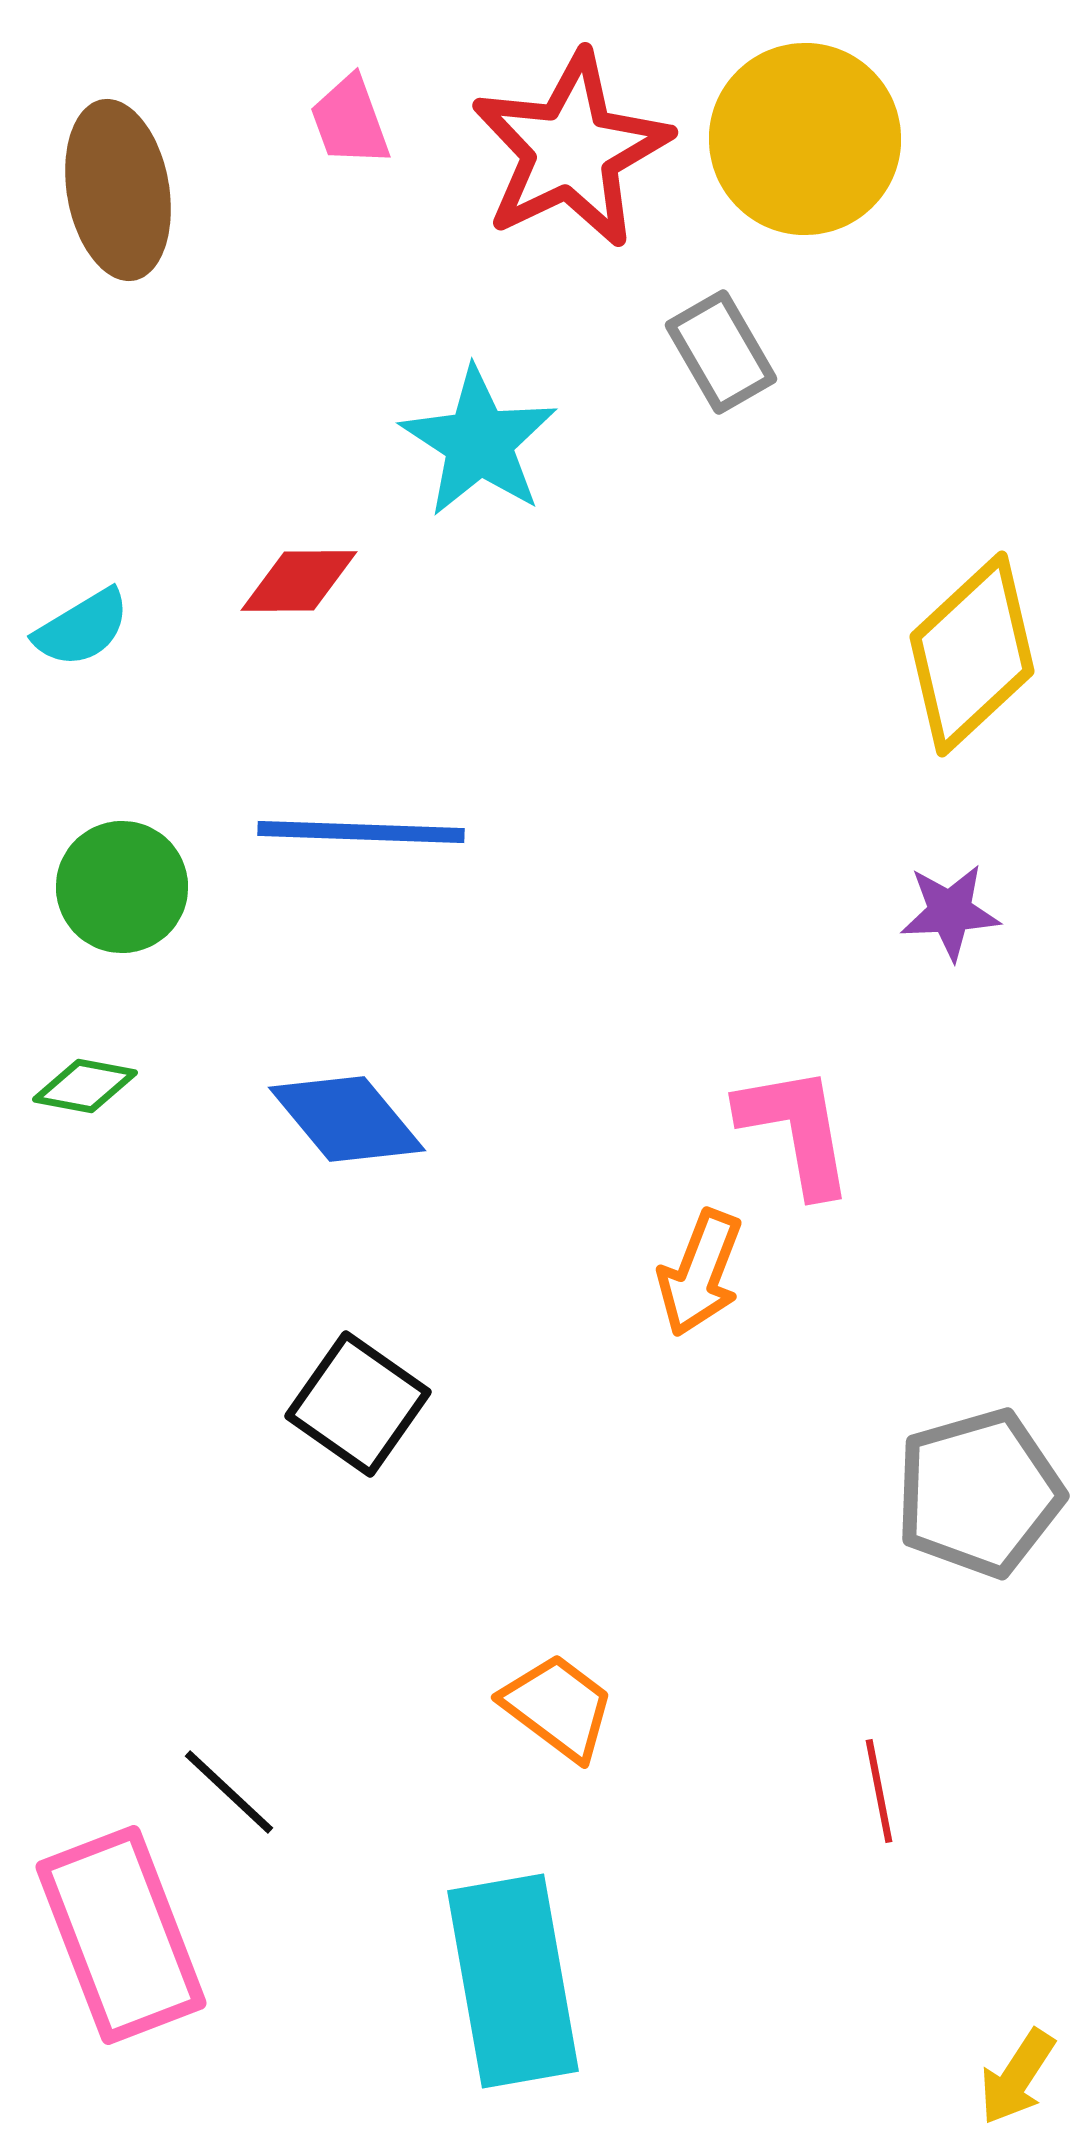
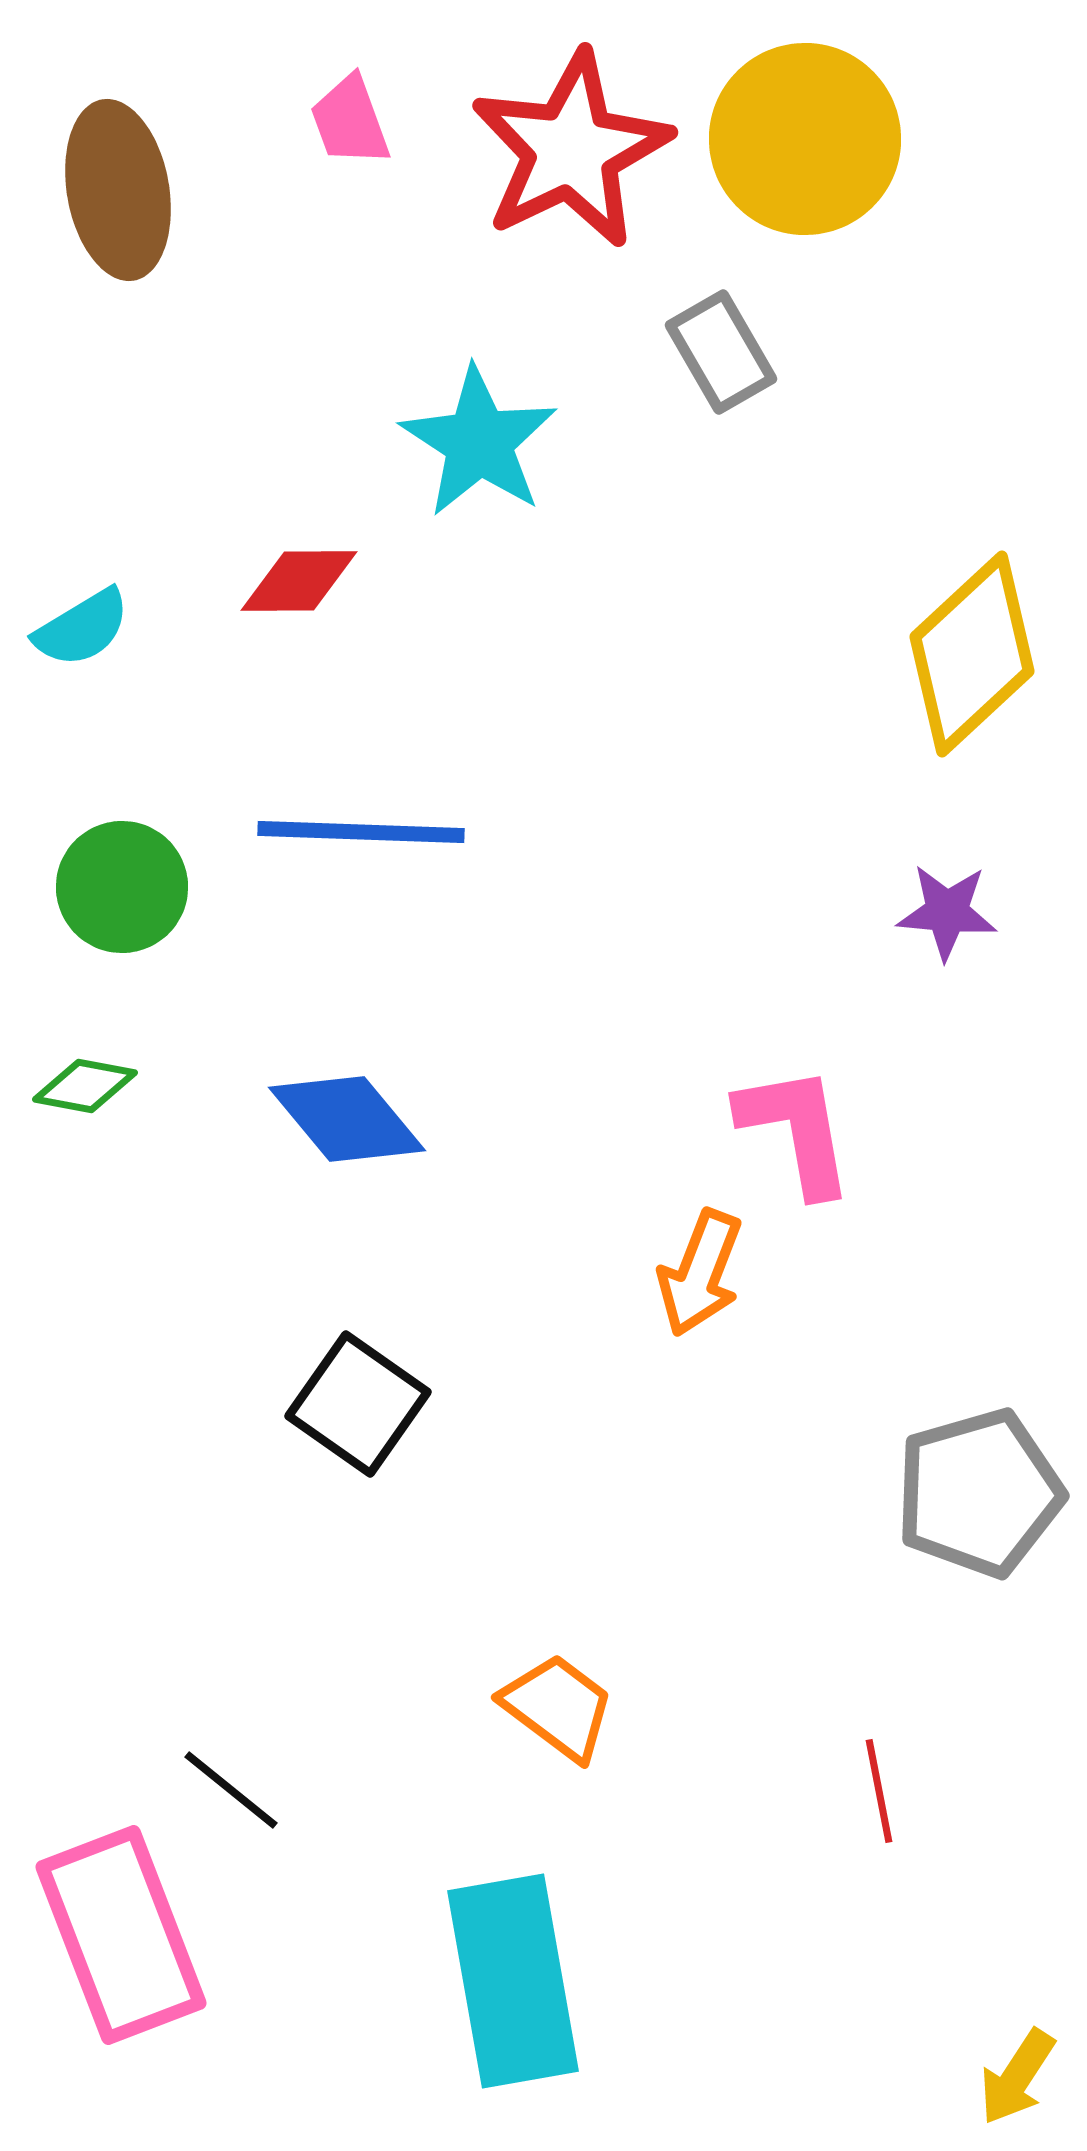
purple star: moved 3 px left; rotated 8 degrees clockwise
black line: moved 2 px right, 2 px up; rotated 4 degrees counterclockwise
